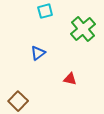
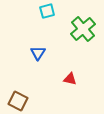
cyan square: moved 2 px right
blue triangle: rotated 21 degrees counterclockwise
brown square: rotated 18 degrees counterclockwise
